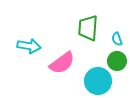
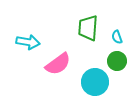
cyan semicircle: moved 2 px up
cyan arrow: moved 1 px left, 4 px up
pink semicircle: moved 4 px left, 1 px down
cyan circle: moved 3 px left, 1 px down
